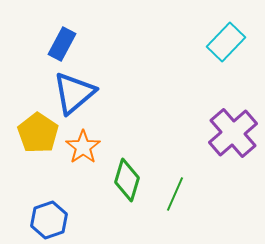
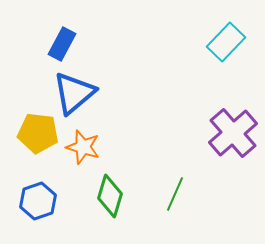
yellow pentagon: rotated 27 degrees counterclockwise
orange star: rotated 20 degrees counterclockwise
green diamond: moved 17 px left, 16 px down
blue hexagon: moved 11 px left, 19 px up
